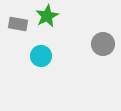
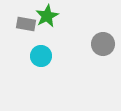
gray rectangle: moved 8 px right
